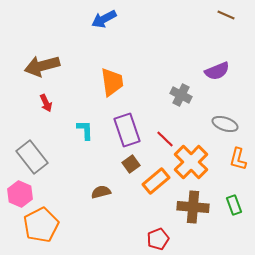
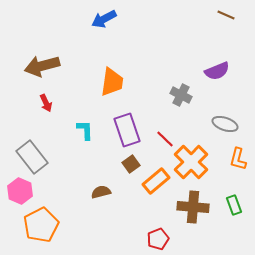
orange trapezoid: rotated 16 degrees clockwise
pink hexagon: moved 3 px up
